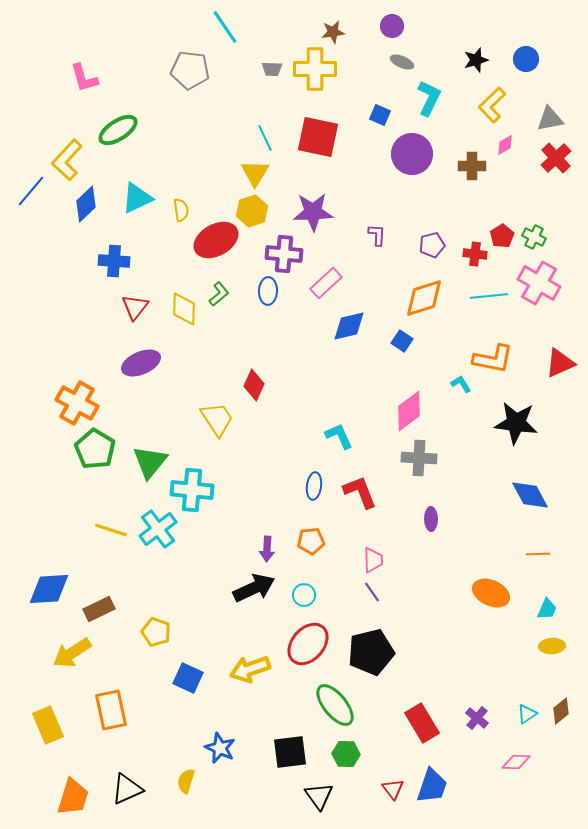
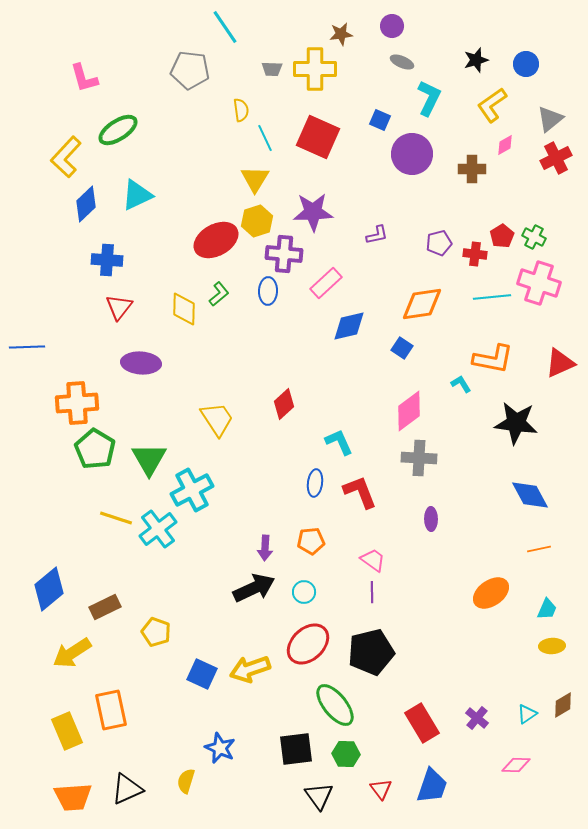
brown star at (333, 32): moved 8 px right, 2 px down
blue circle at (526, 59): moved 5 px down
yellow L-shape at (492, 105): rotated 9 degrees clockwise
blue square at (380, 115): moved 5 px down
gray triangle at (550, 119): rotated 28 degrees counterclockwise
red square at (318, 137): rotated 12 degrees clockwise
red cross at (556, 158): rotated 16 degrees clockwise
yellow L-shape at (67, 160): moved 1 px left, 3 px up
brown cross at (472, 166): moved 3 px down
yellow triangle at (255, 173): moved 6 px down
blue line at (31, 191): moved 4 px left, 156 px down; rotated 48 degrees clockwise
cyan triangle at (137, 198): moved 3 px up
yellow semicircle at (181, 210): moved 60 px right, 100 px up
yellow hexagon at (252, 211): moved 5 px right, 10 px down
purple L-shape at (377, 235): rotated 75 degrees clockwise
purple pentagon at (432, 245): moved 7 px right, 2 px up
blue cross at (114, 261): moved 7 px left, 1 px up
pink cross at (539, 283): rotated 12 degrees counterclockwise
cyan line at (489, 296): moved 3 px right, 1 px down
orange diamond at (424, 298): moved 2 px left, 6 px down; rotated 9 degrees clockwise
red triangle at (135, 307): moved 16 px left
blue square at (402, 341): moved 7 px down
purple ellipse at (141, 363): rotated 27 degrees clockwise
red diamond at (254, 385): moved 30 px right, 19 px down; rotated 24 degrees clockwise
orange cross at (77, 403): rotated 33 degrees counterclockwise
cyan L-shape at (339, 436): moved 6 px down
green triangle at (150, 462): moved 1 px left, 3 px up; rotated 9 degrees counterclockwise
blue ellipse at (314, 486): moved 1 px right, 3 px up
cyan cross at (192, 490): rotated 33 degrees counterclockwise
yellow line at (111, 530): moved 5 px right, 12 px up
purple arrow at (267, 549): moved 2 px left, 1 px up
orange line at (538, 554): moved 1 px right, 5 px up; rotated 10 degrees counterclockwise
pink trapezoid at (373, 560): rotated 52 degrees counterclockwise
blue diamond at (49, 589): rotated 36 degrees counterclockwise
purple line at (372, 592): rotated 35 degrees clockwise
orange ellipse at (491, 593): rotated 60 degrees counterclockwise
cyan circle at (304, 595): moved 3 px up
brown rectangle at (99, 609): moved 6 px right, 2 px up
red ellipse at (308, 644): rotated 6 degrees clockwise
blue square at (188, 678): moved 14 px right, 4 px up
brown diamond at (561, 711): moved 2 px right, 6 px up; rotated 8 degrees clockwise
yellow rectangle at (48, 725): moved 19 px right, 6 px down
black square at (290, 752): moved 6 px right, 3 px up
pink diamond at (516, 762): moved 3 px down
red triangle at (393, 789): moved 12 px left
orange trapezoid at (73, 797): rotated 69 degrees clockwise
